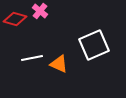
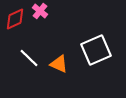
red diamond: rotated 40 degrees counterclockwise
white square: moved 2 px right, 5 px down
white line: moved 3 px left; rotated 55 degrees clockwise
